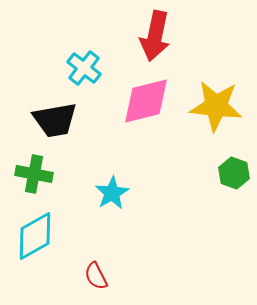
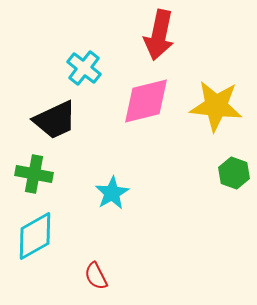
red arrow: moved 4 px right, 1 px up
black trapezoid: rotated 15 degrees counterclockwise
